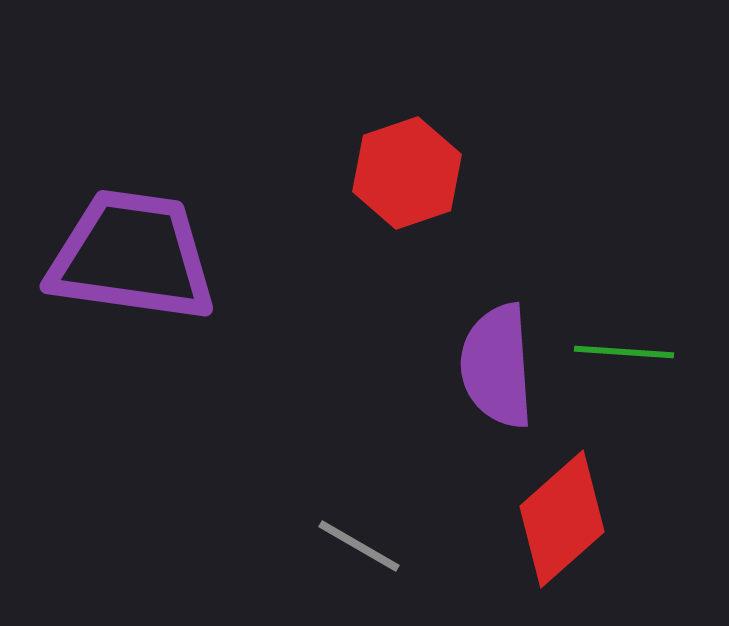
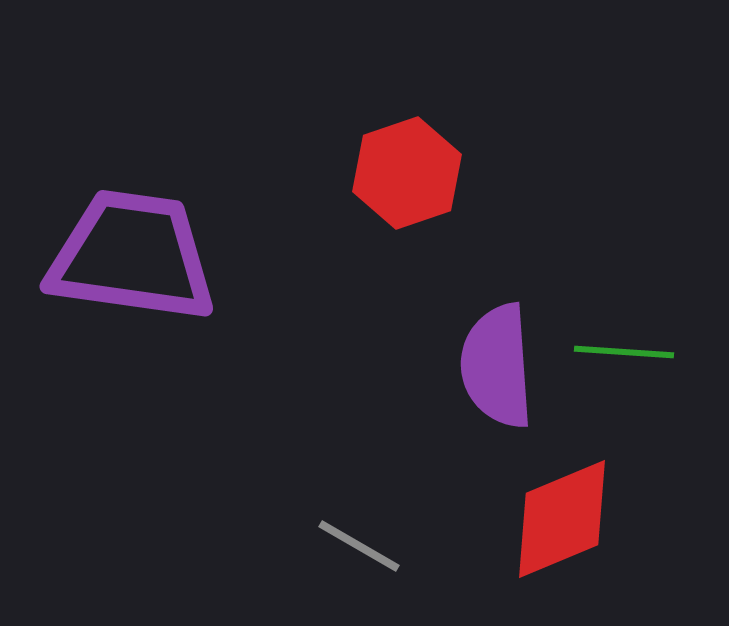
red diamond: rotated 19 degrees clockwise
